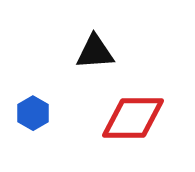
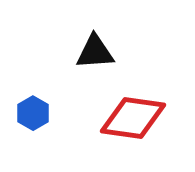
red diamond: rotated 8 degrees clockwise
